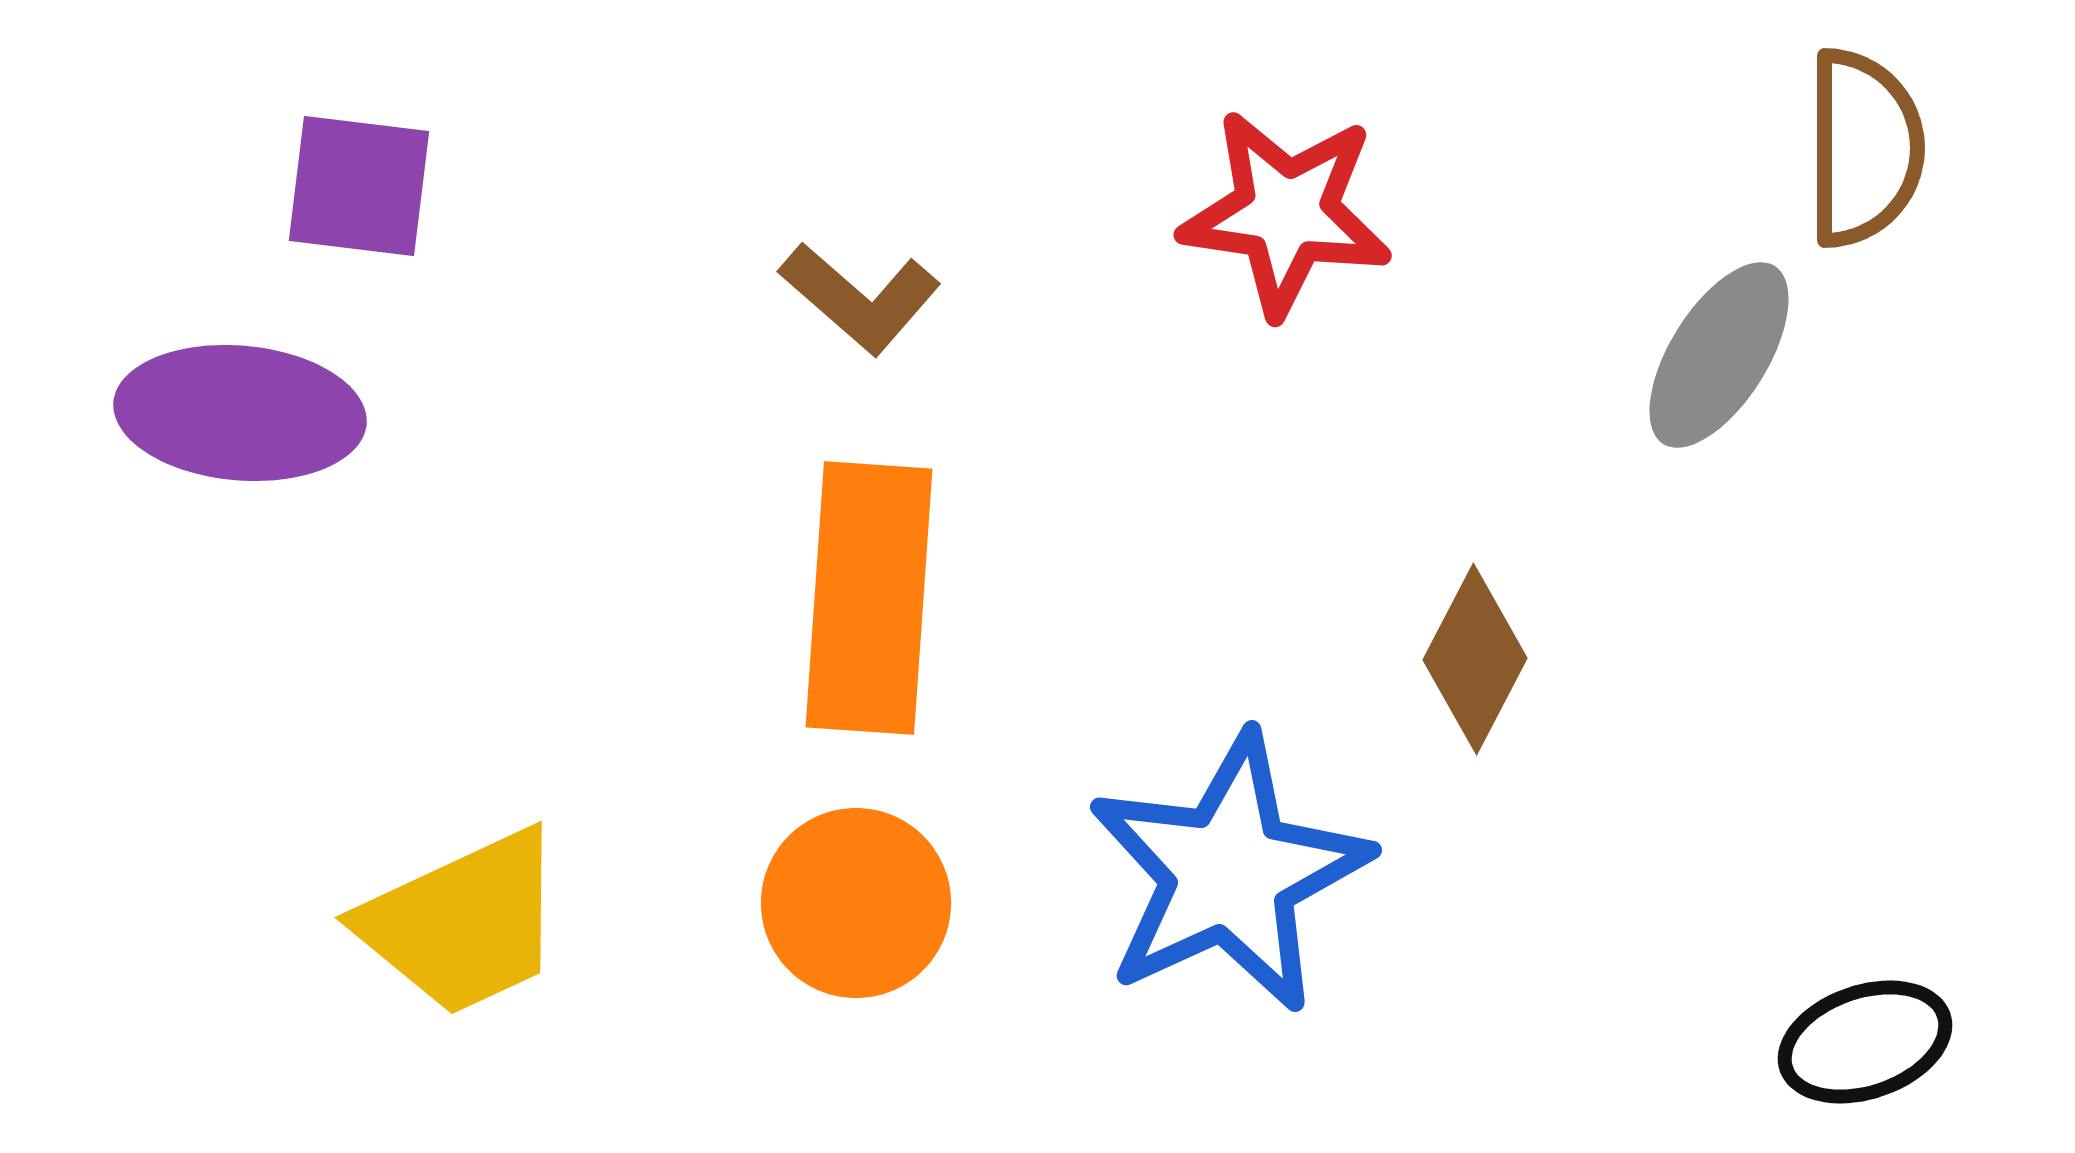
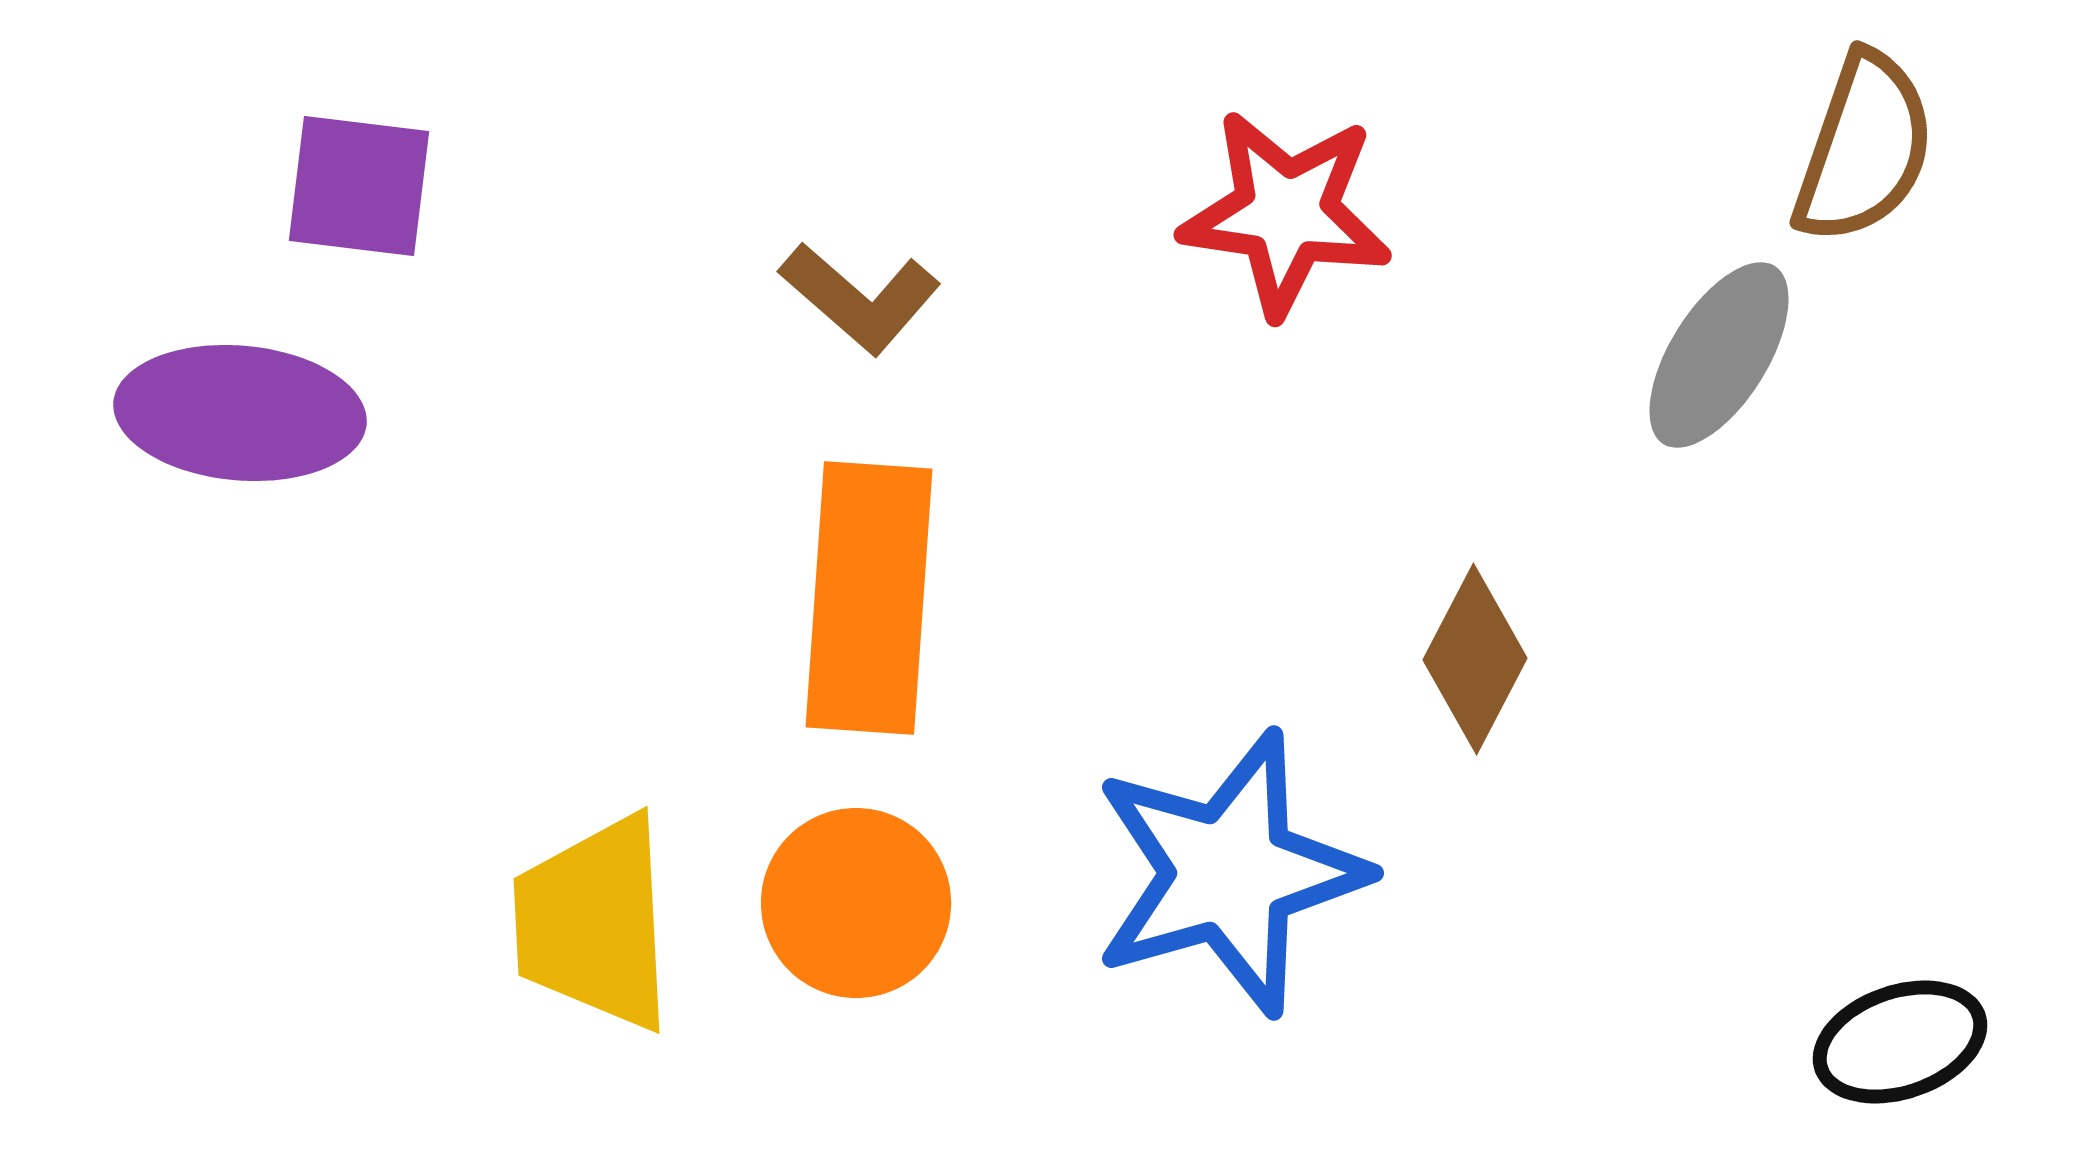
brown semicircle: rotated 19 degrees clockwise
blue star: rotated 9 degrees clockwise
yellow trapezoid: moved 131 px right; rotated 112 degrees clockwise
black ellipse: moved 35 px right
